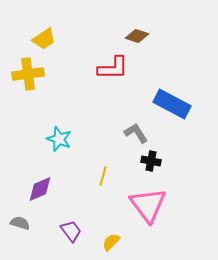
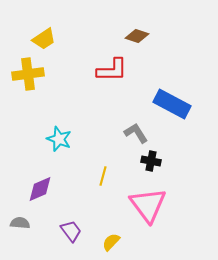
red L-shape: moved 1 px left, 2 px down
gray semicircle: rotated 12 degrees counterclockwise
